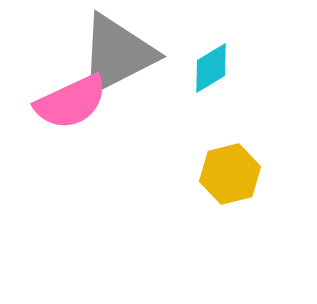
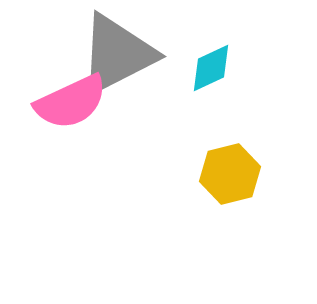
cyan diamond: rotated 6 degrees clockwise
